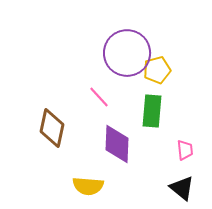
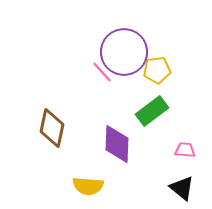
purple circle: moved 3 px left, 1 px up
yellow pentagon: rotated 8 degrees clockwise
pink line: moved 3 px right, 25 px up
green rectangle: rotated 48 degrees clockwise
pink trapezoid: rotated 80 degrees counterclockwise
